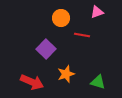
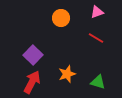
red line: moved 14 px right, 3 px down; rotated 21 degrees clockwise
purple square: moved 13 px left, 6 px down
orange star: moved 1 px right
red arrow: rotated 85 degrees counterclockwise
